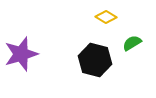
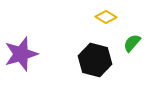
green semicircle: rotated 18 degrees counterclockwise
